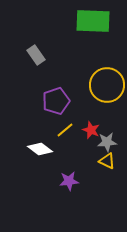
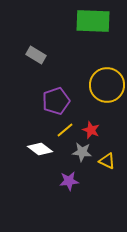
gray rectangle: rotated 24 degrees counterclockwise
gray star: moved 25 px left, 10 px down; rotated 12 degrees clockwise
